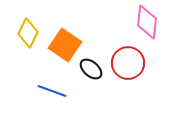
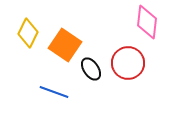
black ellipse: rotated 15 degrees clockwise
blue line: moved 2 px right, 1 px down
